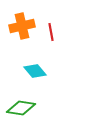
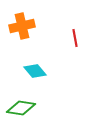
red line: moved 24 px right, 6 px down
